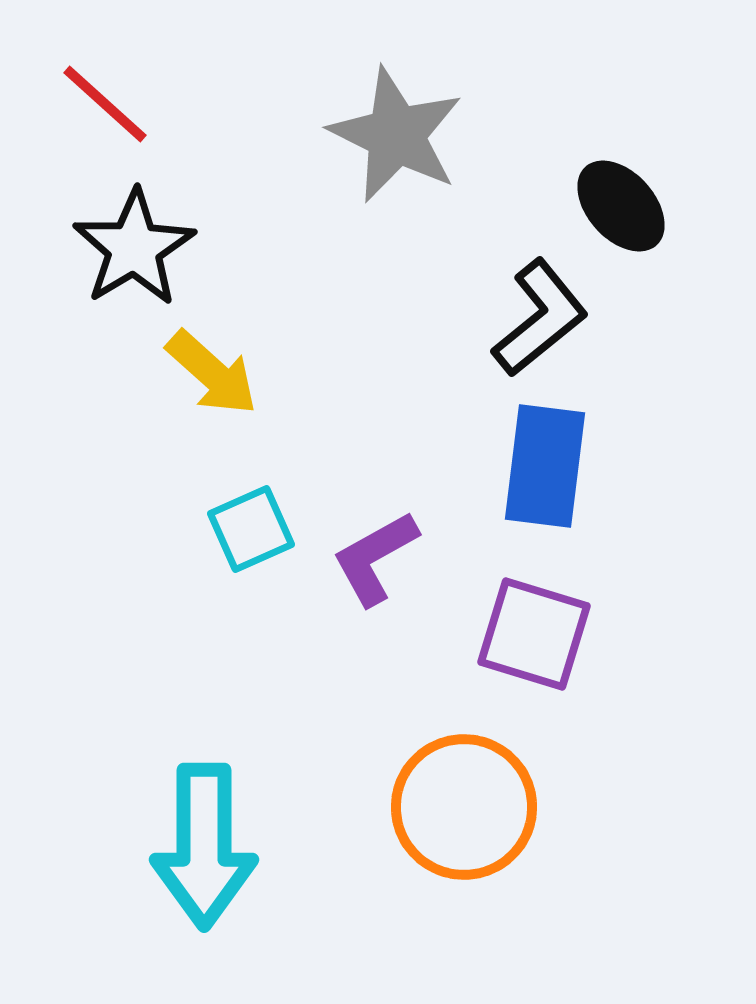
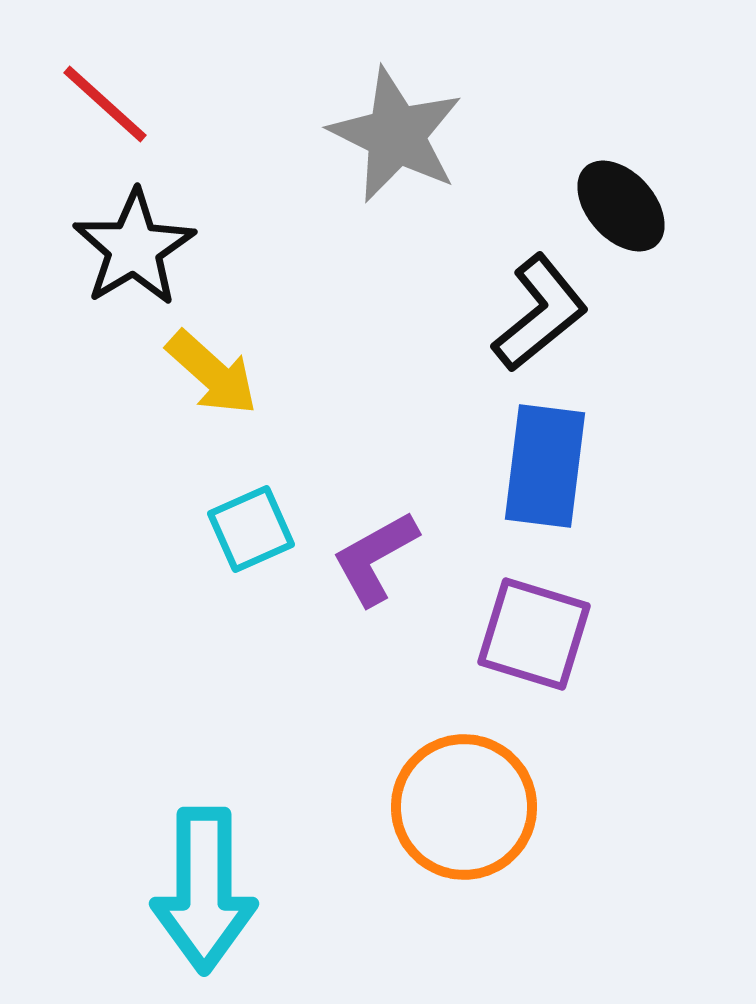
black L-shape: moved 5 px up
cyan arrow: moved 44 px down
